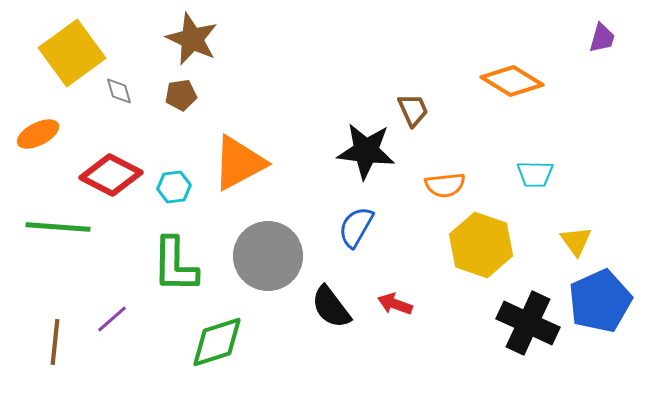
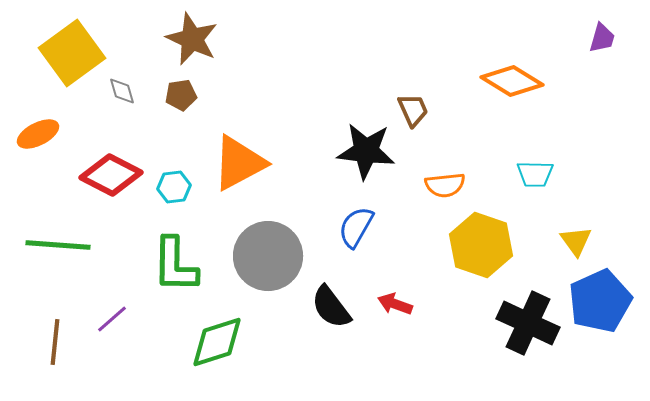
gray diamond: moved 3 px right
green line: moved 18 px down
